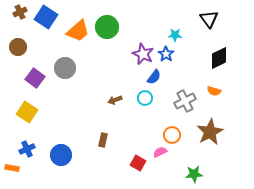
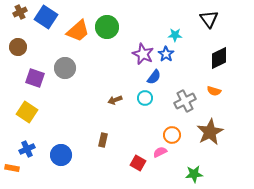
purple square: rotated 18 degrees counterclockwise
